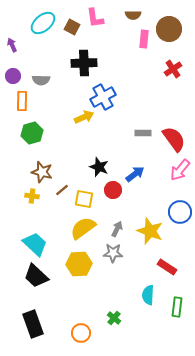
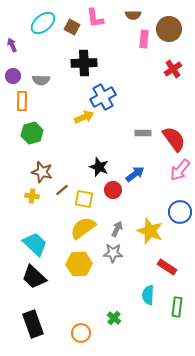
black trapezoid: moved 2 px left, 1 px down
